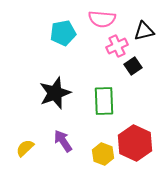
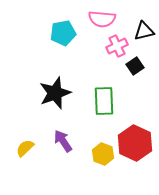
black square: moved 2 px right
